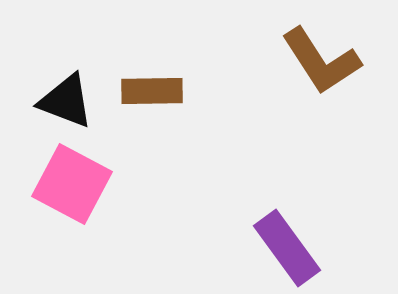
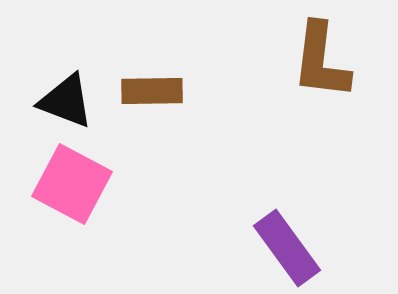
brown L-shape: rotated 40 degrees clockwise
